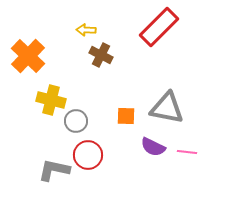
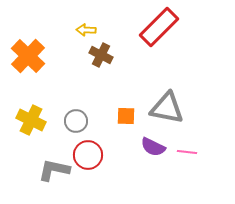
yellow cross: moved 20 px left, 20 px down; rotated 12 degrees clockwise
